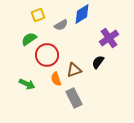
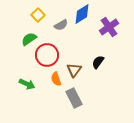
yellow square: rotated 24 degrees counterclockwise
purple cross: moved 11 px up
brown triangle: rotated 35 degrees counterclockwise
